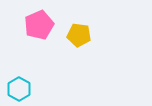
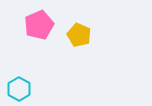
yellow pentagon: rotated 15 degrees clockwise
